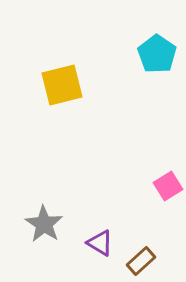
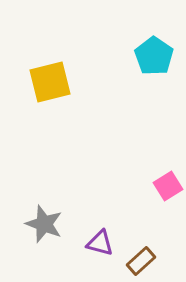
cyan pentagon: moved 3 px left, 2 px down
yellow square: moved 12 px left, 3 px up
gray star: rotated 12 degrees counterclockwise
purple triangle: rotated 16 degrees counterclockwise
